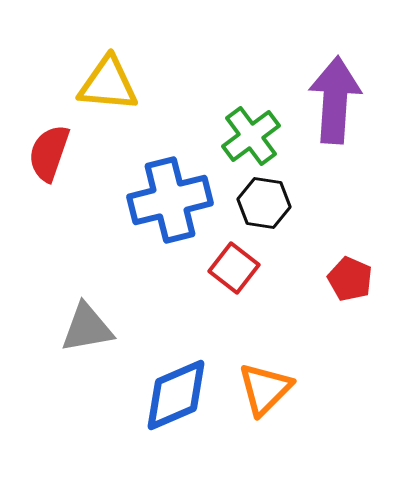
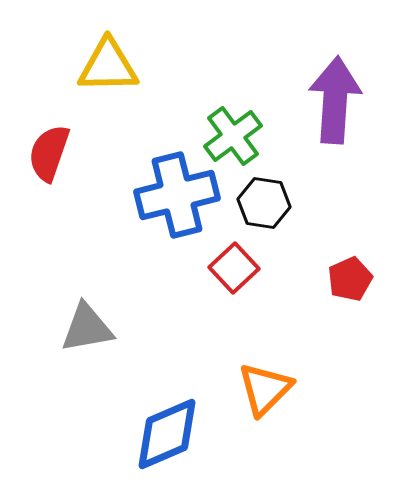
yellow triangle: moved 18 px up; rotated 6 degrees counterclockwise
green cross: moved 18 px left
blue cross: moved 7 px right, 5 px up
red square: rotated 9 degrees clockwise
red pentagon: rotated 24 degrees clockwise
blue diamond: moved 9 px left, 39 px down
